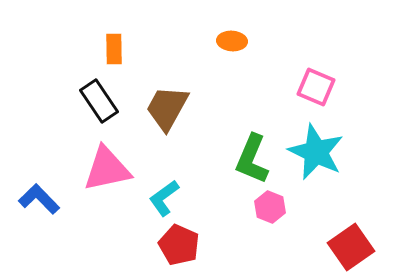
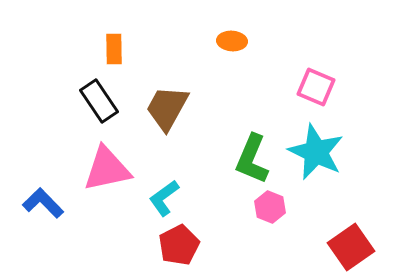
blue L-shape: moved 4 px right, 4 px down
red pentagon: rotated 21 degrees clockwise
